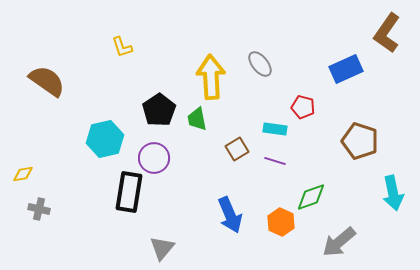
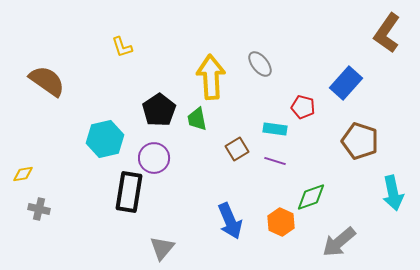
blue rectangle: moved 14 px down; rotated 24 degrees counterclockwise
blue arrow: moved 6 px down
